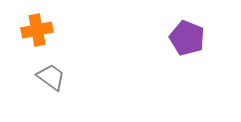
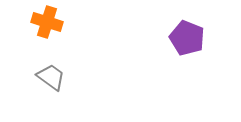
orange cross: moved 10 px right, 8 px up; rotated 28 degrees clockwise
